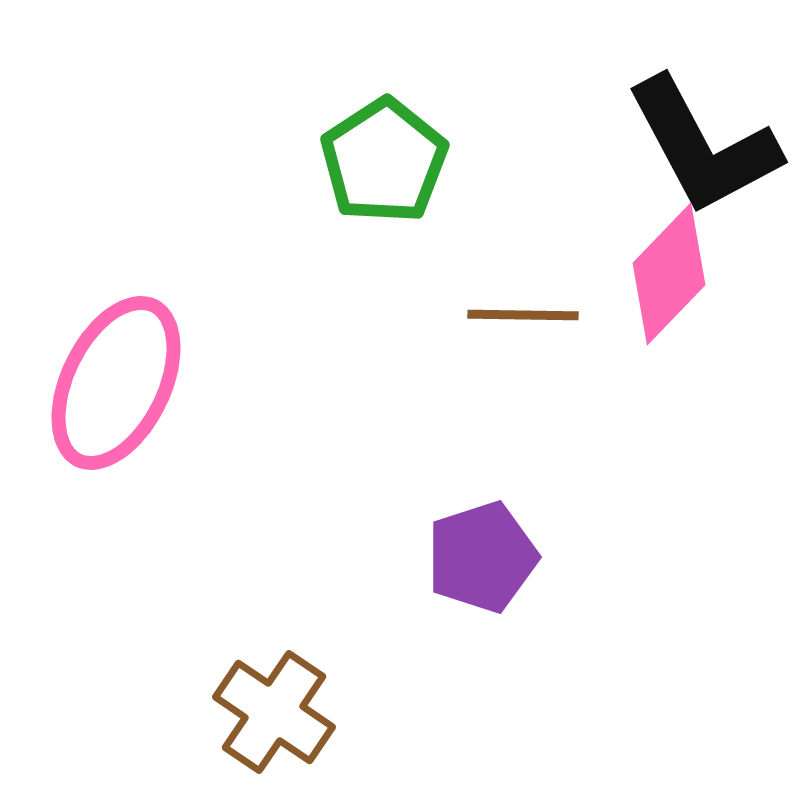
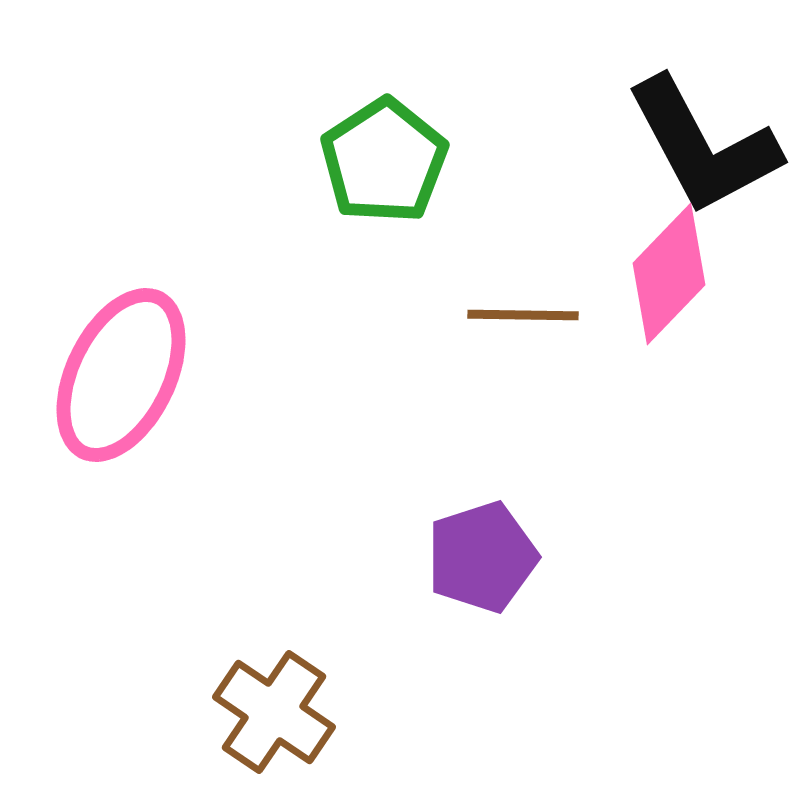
pink ellipse: moved 5 px right, 8 px up
